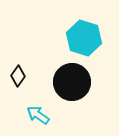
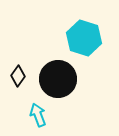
black circle: moved 14 px left, 3 px up
cyan arrow: rotated 35 degrees clockwise
